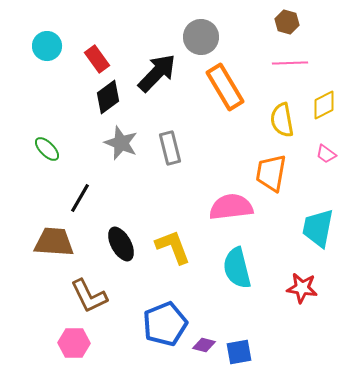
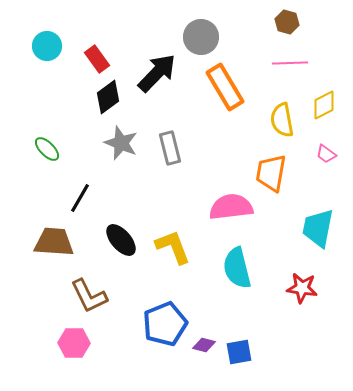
black ellipse: moved 4 px up; rotated 12 degrees counterclockwise
